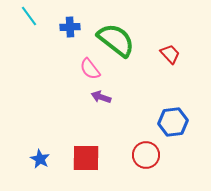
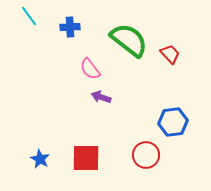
green semicircle: moved 13 px right
